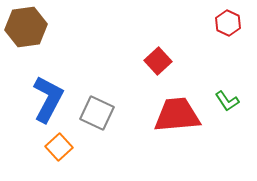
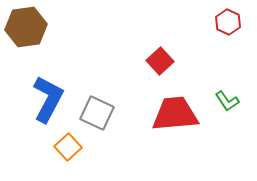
red hexagon: moved 1 px up
red square: moved 2 px right
red trapezoid: moved 2 px left, 1 px up
orange square: moved 9 px right
